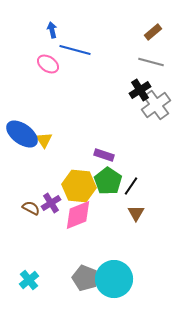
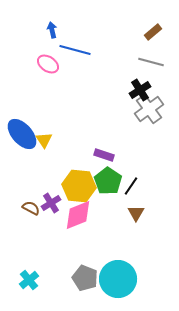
gray cross: moved 7 px left, 4 px down
blue ellipse: rotated 12 degrees clockwise
cyan circle: moved 4 px right
